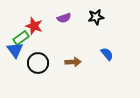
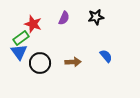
purple semicircle: rotated 48 degrees counterclockwise
red star: moved 1 px left, 2 px up
blue triangle: moved 4 px right, 2 px down
blue semicircle: moved 1 px left, 2 px down
black circle: moved 2 px right
